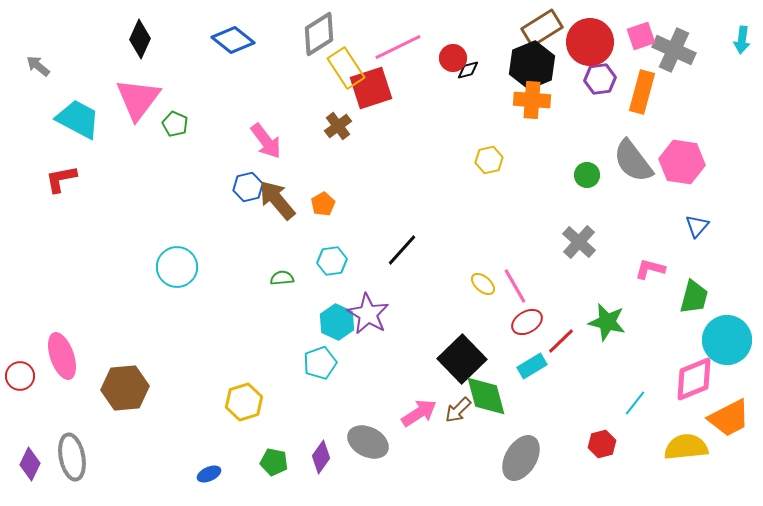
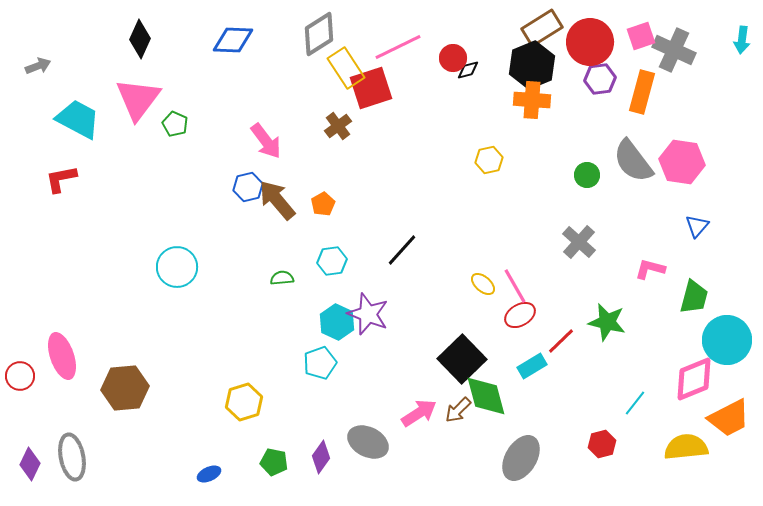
blue diamond at (233, 40): rotated 36 degrees counterclockwise
gray arrow at (38, 66): rotated 120 degrees clockwise
purple star at (368, 314): rotated 9 degrees counterclockwise
red ellipse at (527, 322): moved 7 px left, 7 px up
